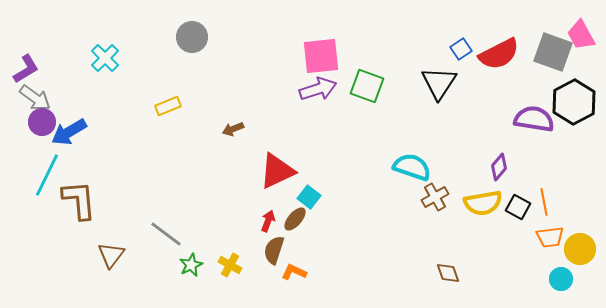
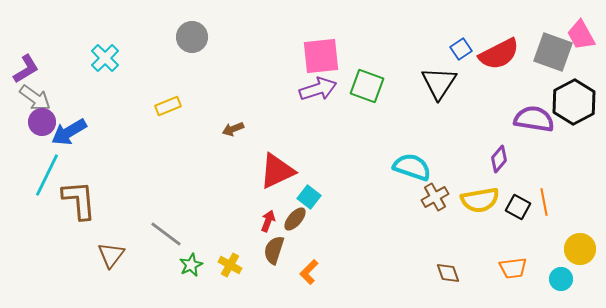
purple diamond: moved 8 px up
yellow semicircle: moved 3 px left, 3 px up
orange trapezoid: moved 37 px left, 31 px down
orange L-shape: moved 15 px right; rotated 70 degrees counterclockwise
